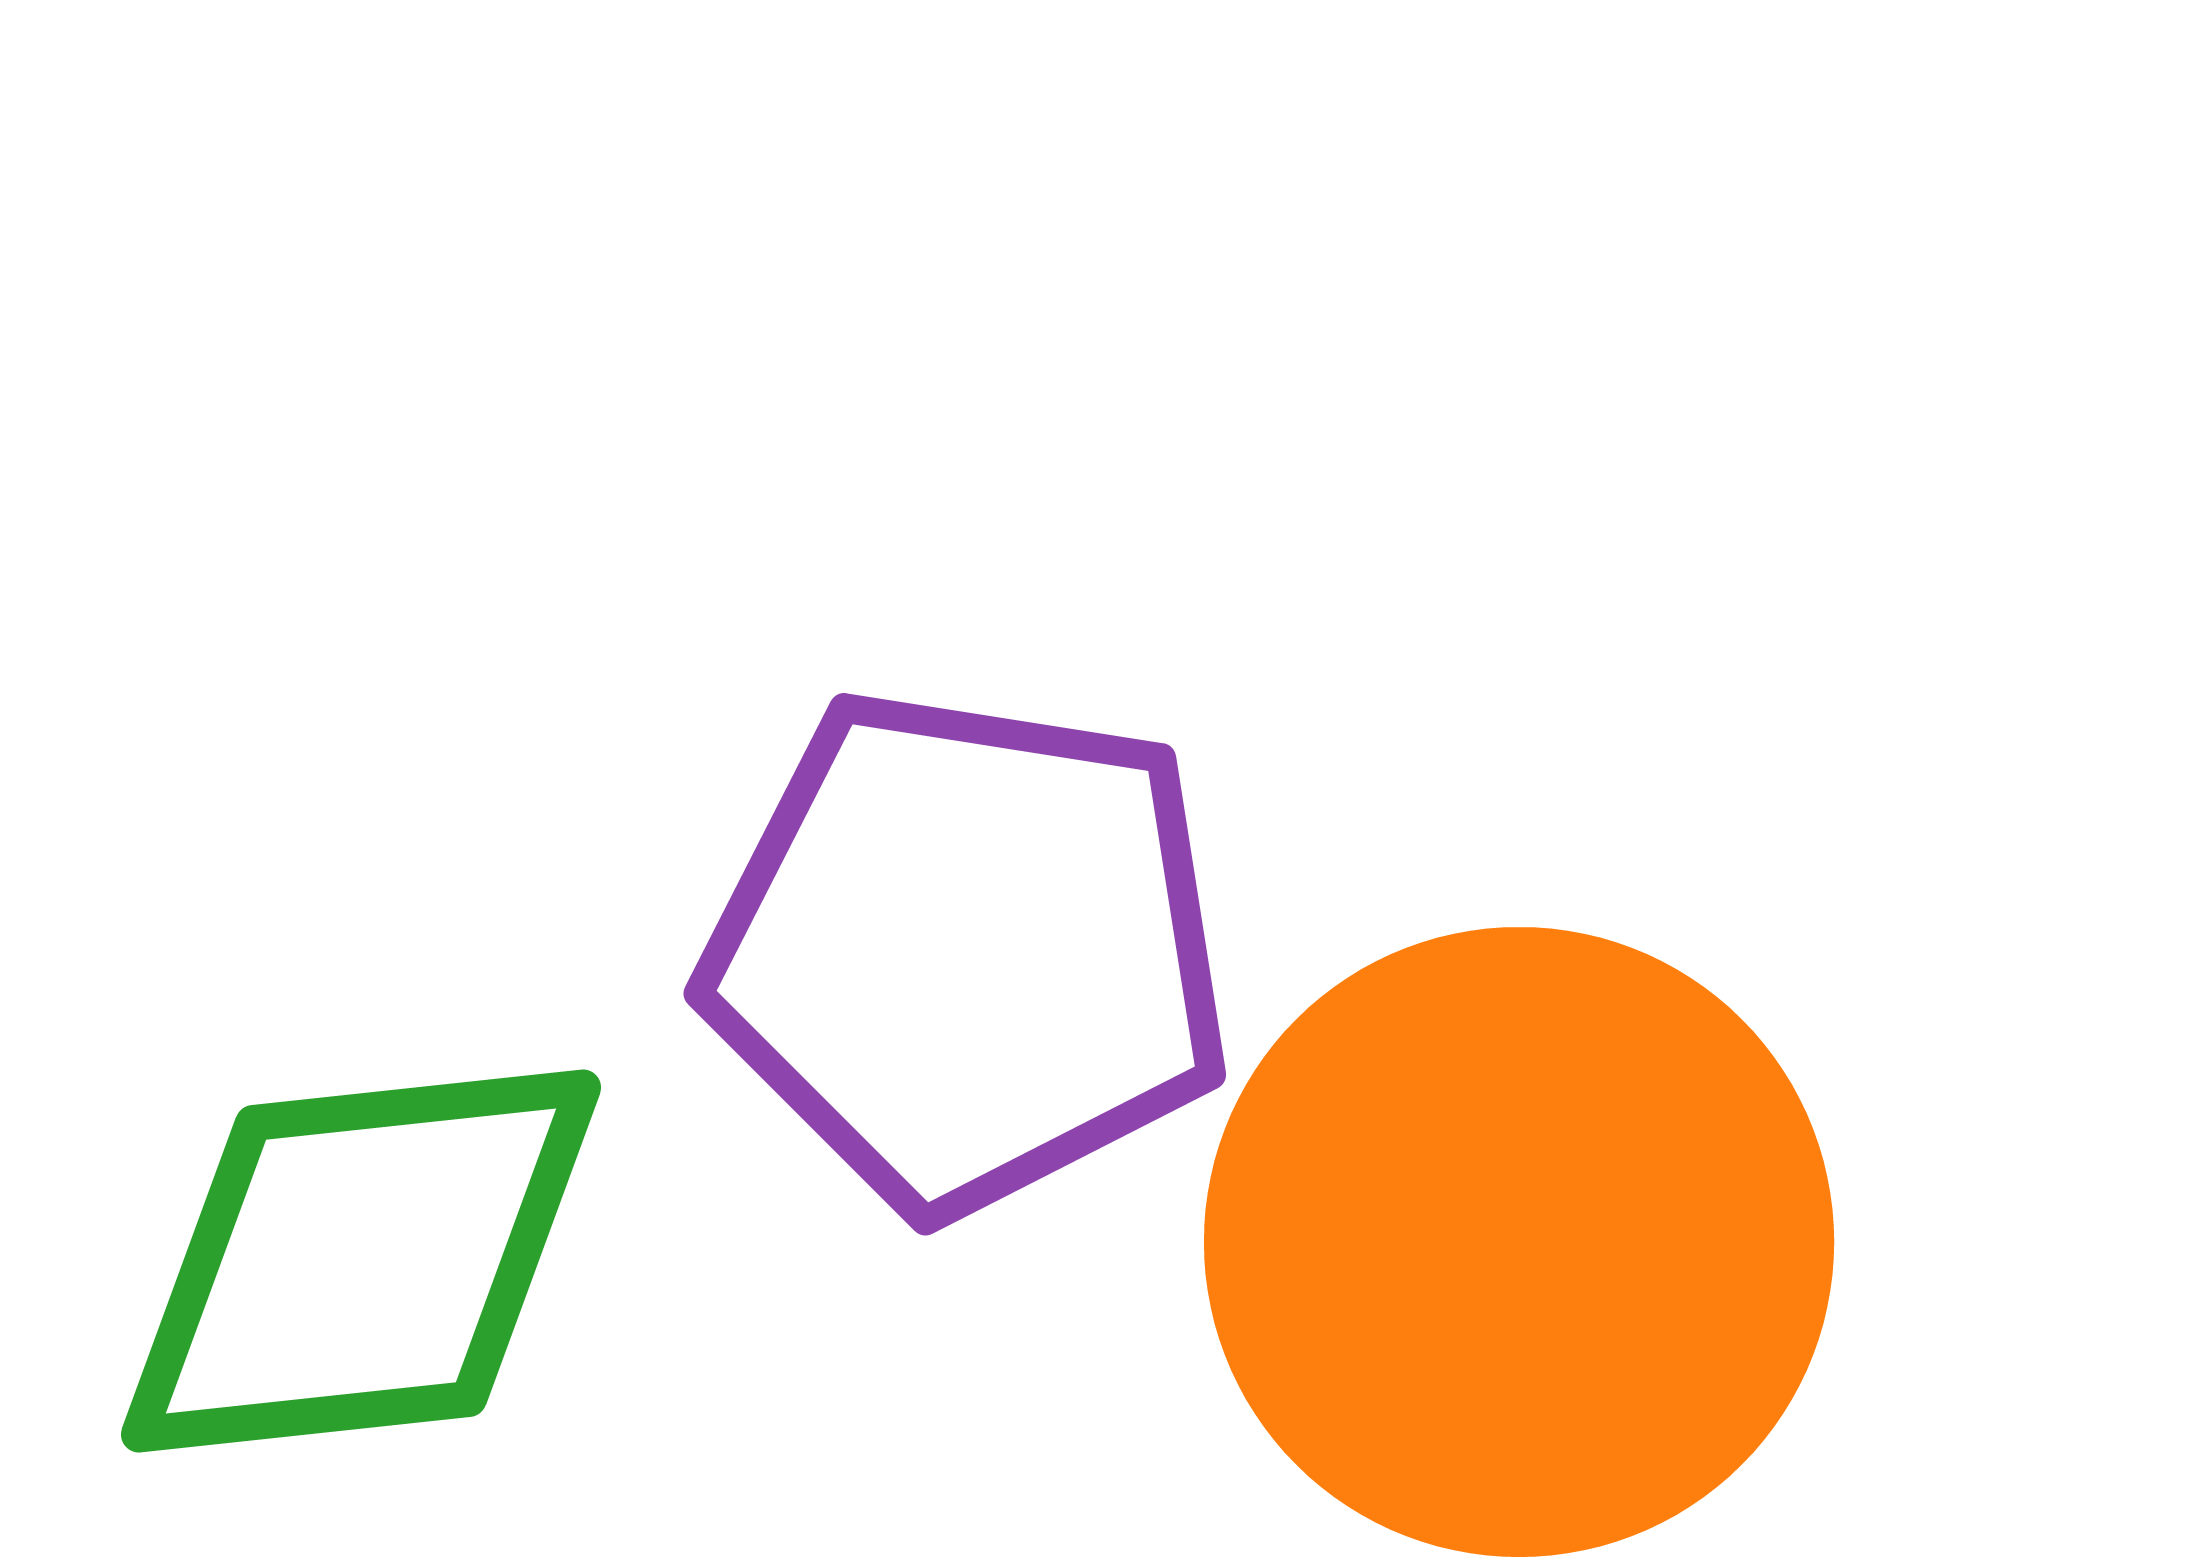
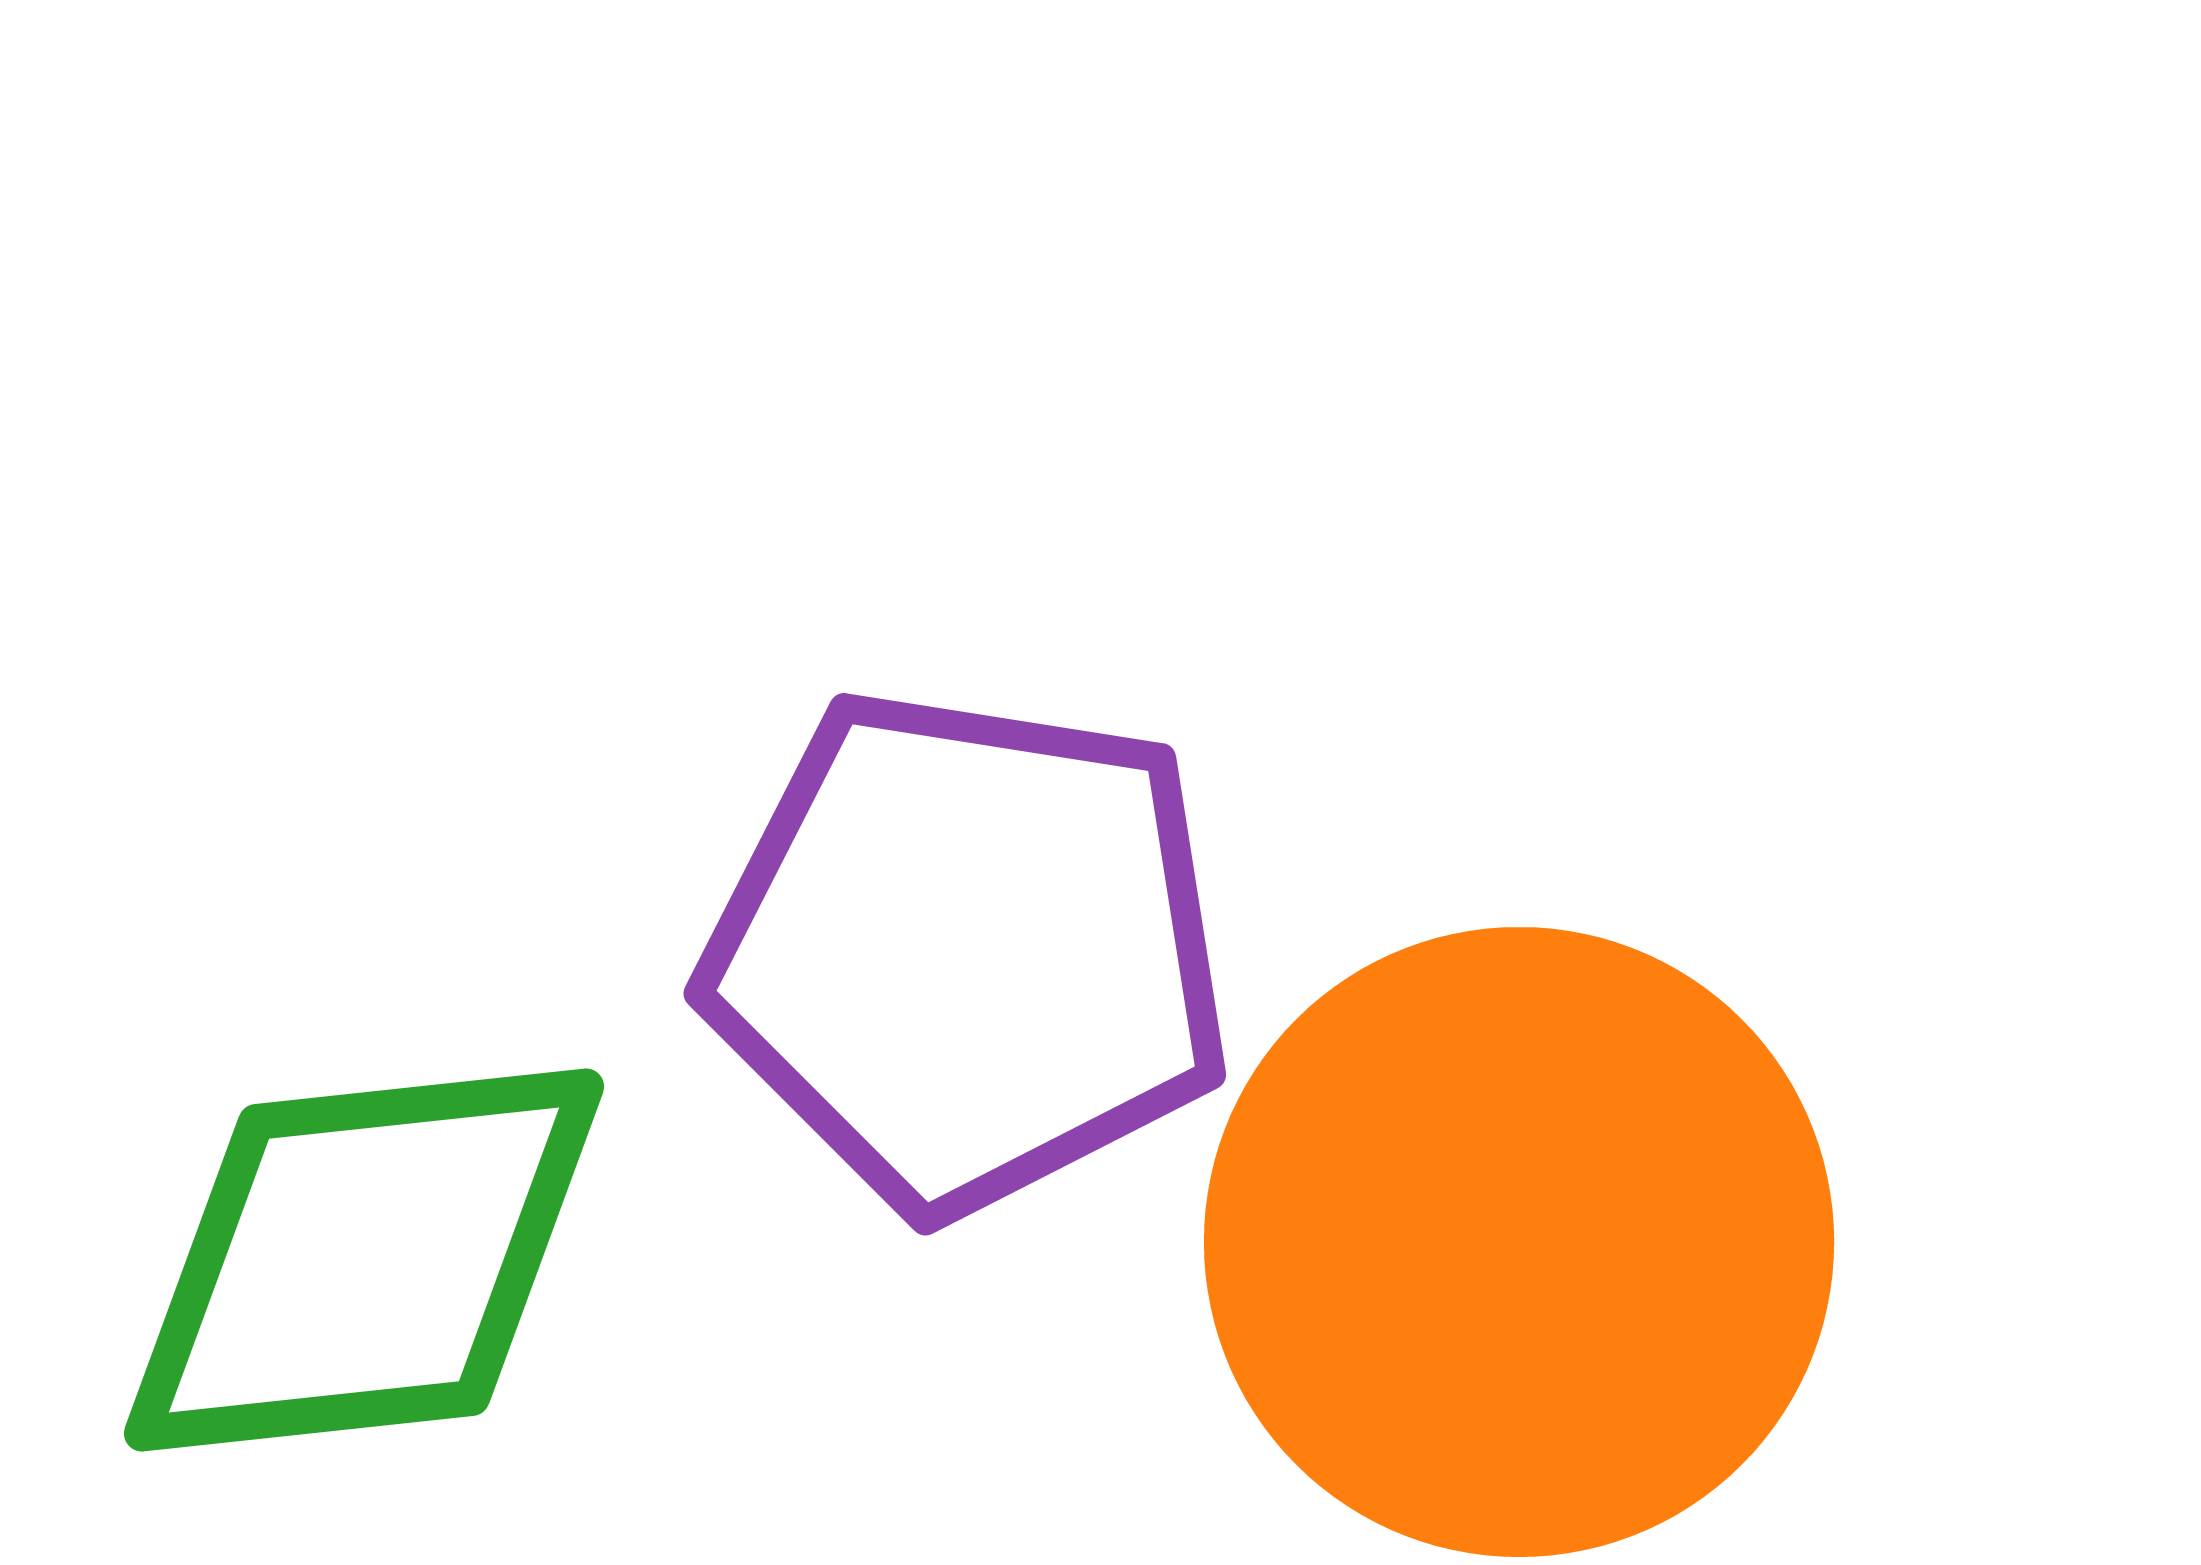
green diamond: moved 3 px right, 1 px up
